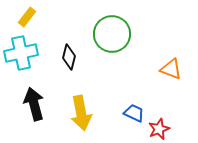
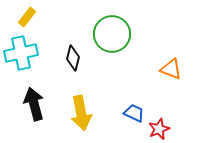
black diamond: moved 4 px right, 1 px down
